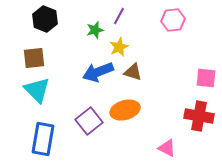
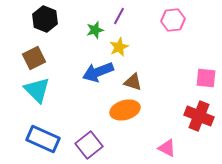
brown square: rotated 20 degrees counterclockwise
brown triangle: moved 10 px down
red cross: rotated 12 degrees clockwise
purple square: moved 24 px down
blue rectangle: rotated 76 degrees counterclockwise
